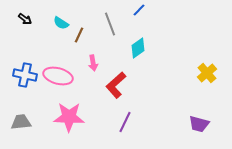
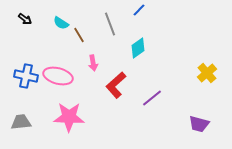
brown line: rotated 56 degrees counterclockwise
blue cross: moved 1 px right, 1 px down
purple line: moved 27 px right, 24 px up; rotated 25 degrees clockwise
